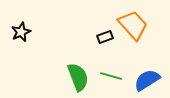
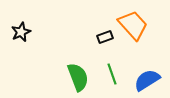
green line: moved 1 px right, 2 px up; rotated 55 degrees clockwise
